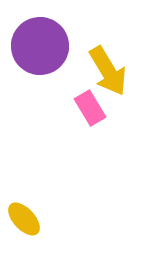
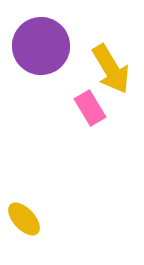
purple circle: moved 1 px right
yellow arrow: moved 3 px right, 2 px up
